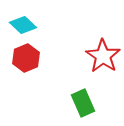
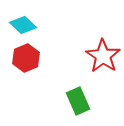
green rectangle: moved 5 px left, 2 px up
